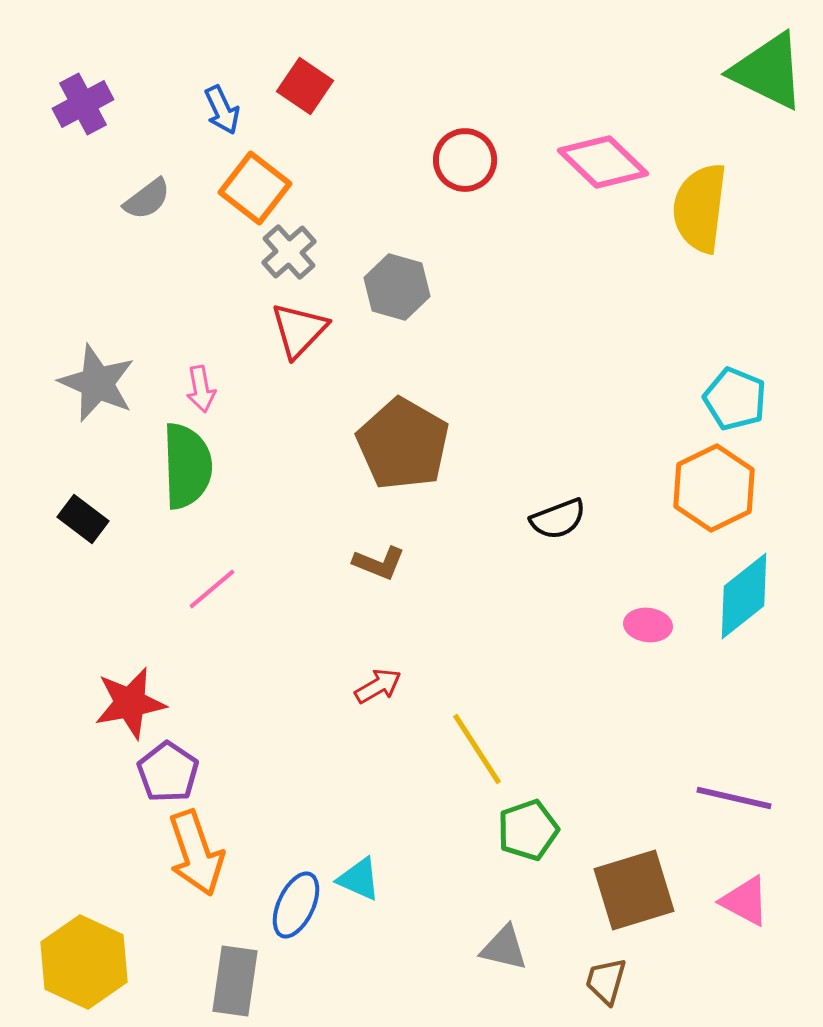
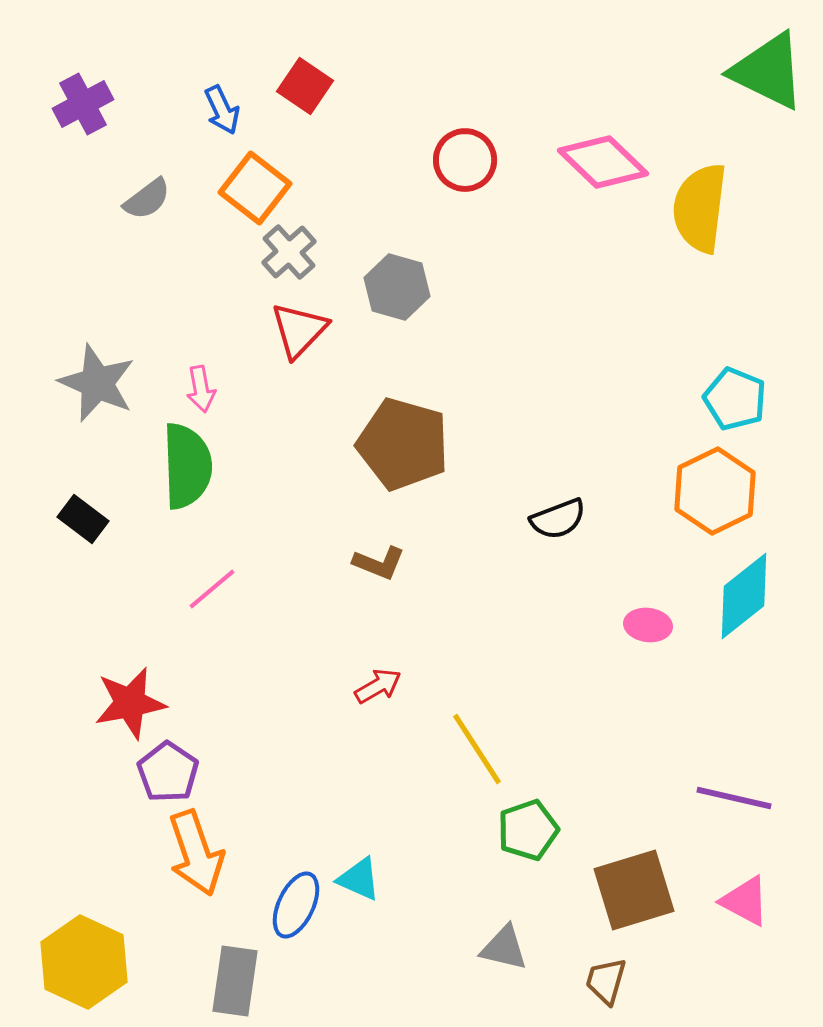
brown pentagon: rotated 14 degrees counterclockwise
orange hexagon: moved 1 px right, 3 px down
